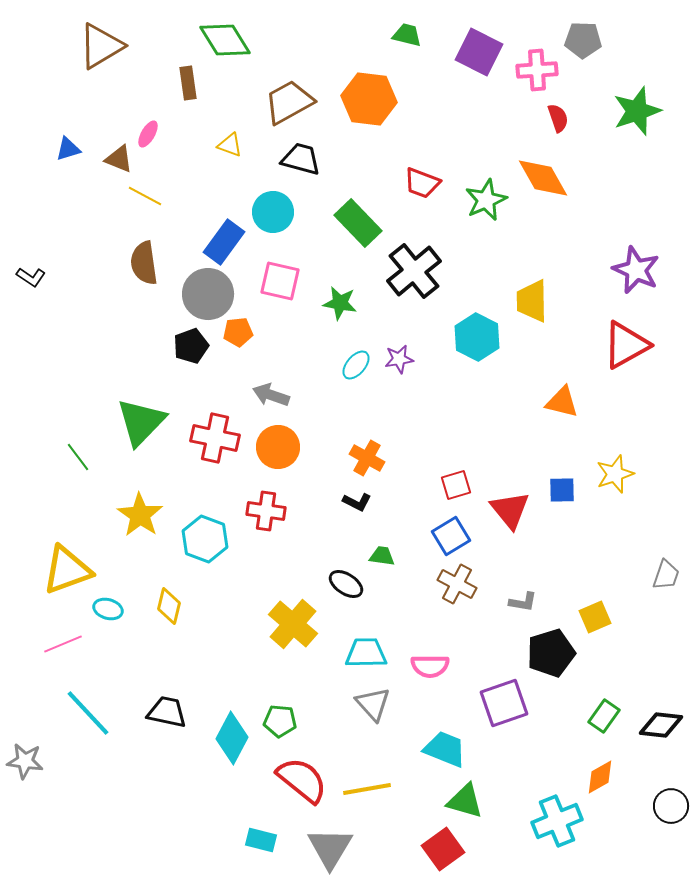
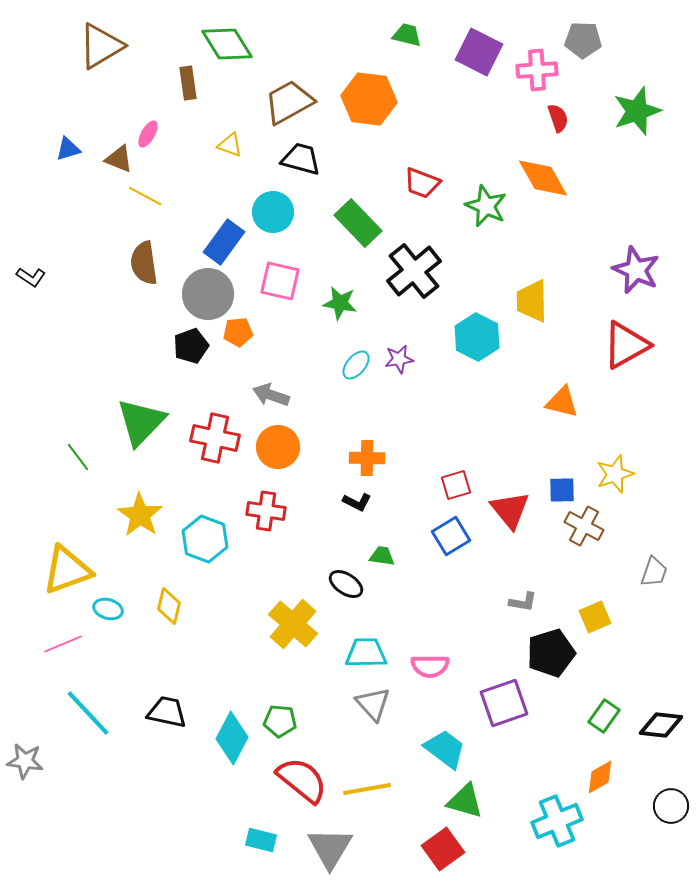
green diamond at (225, 40): moved 2 px right, 4 px down
green star at (486, 200): moved 6 px down; rotated 24 degrees counterclockwise
orange cross at (367, 458): rotated 28 degrees counterclockwise
gray trapezoid at (666, 575): moved 12 px left, 3 px up
brown cross at (457, 584): moved 127 px right, 58 px up
cyan trapezoid at (445, 749): rotated 15 degrees clockwise
